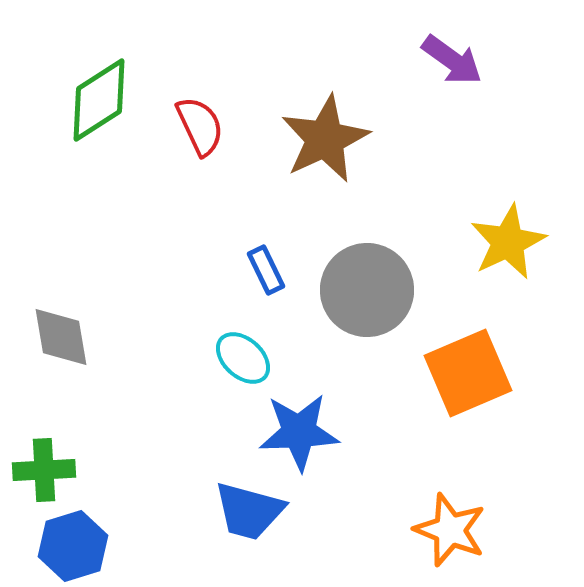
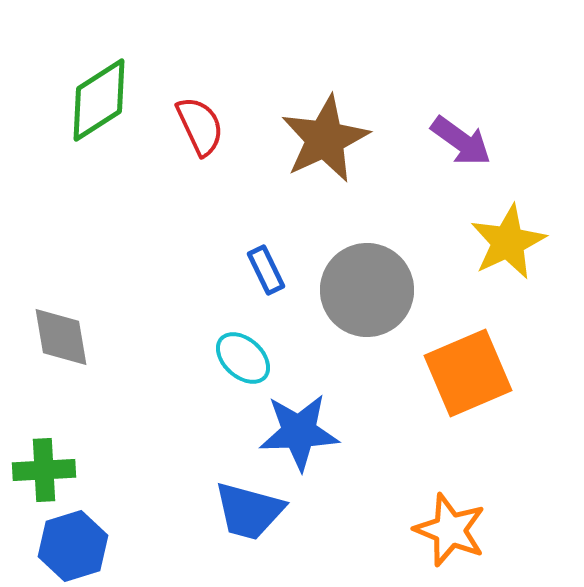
purple arrow: moved 9 px right, 81 px down
